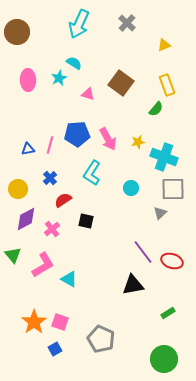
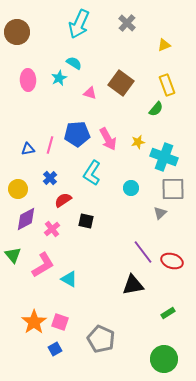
pink triangle: moved 2 px right, 1 px up
